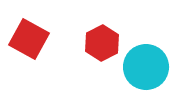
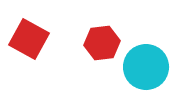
red hexagon: rotated 20 degrees clockwise
